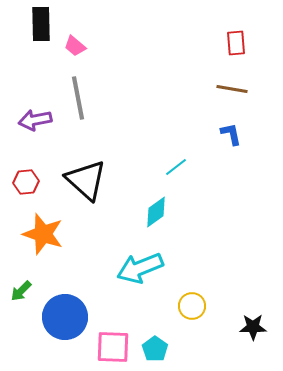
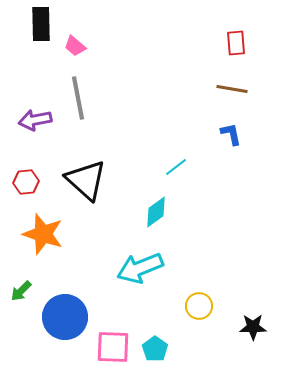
yellow circle: moved 7 px right
